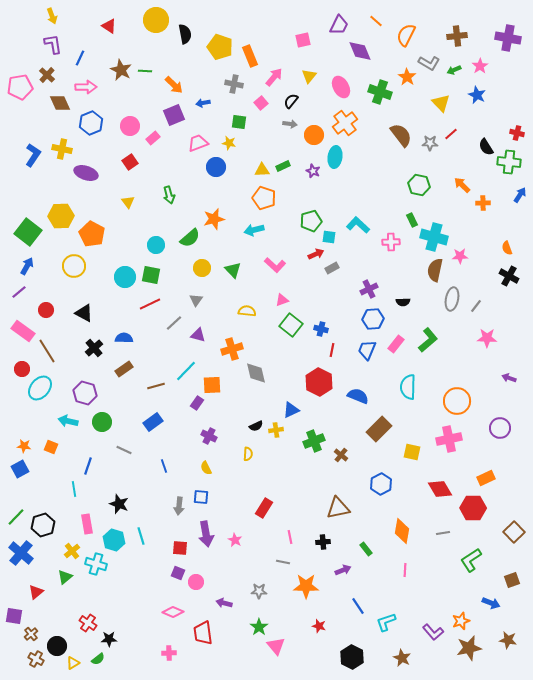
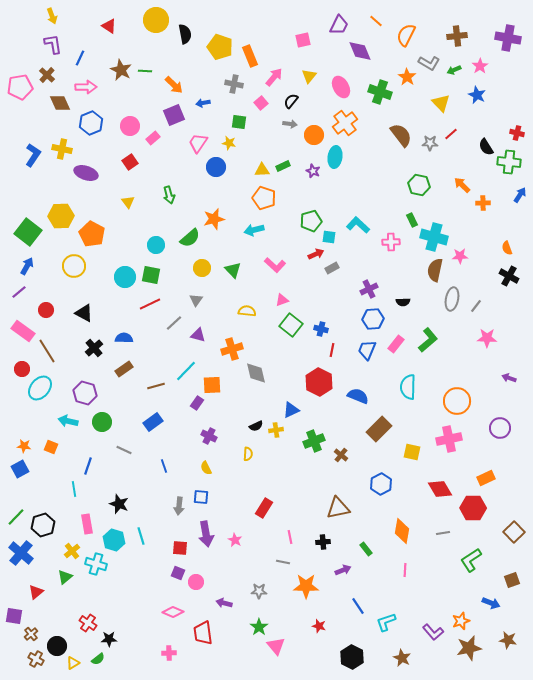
pink trapezoid at (198, 143): rotated 35 degrees counterclockwise
